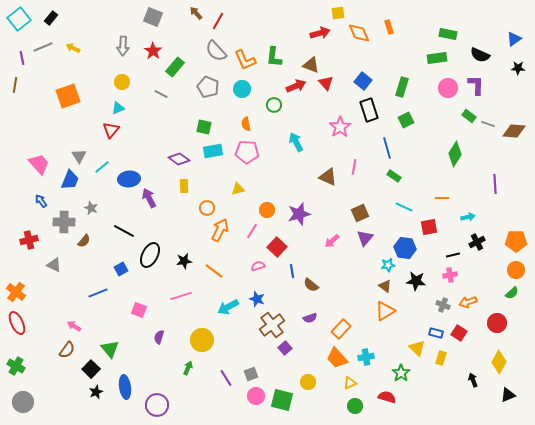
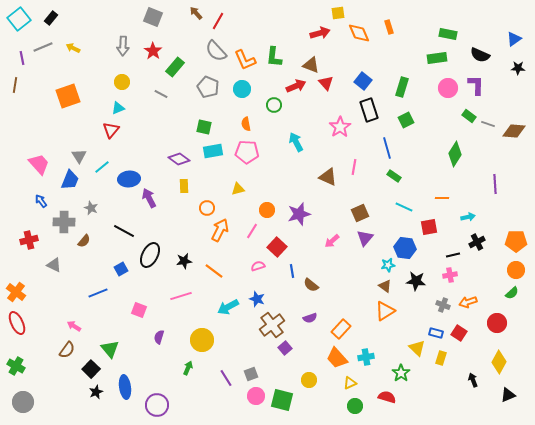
yellow circle at (308, 382): moved 1 px right, 2 px up
